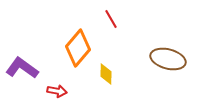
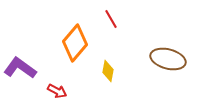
orange diamond: moved 3 px left, 5 px up
purple L-shape: moved 2 px left
yellow diamond: moved 2 px right, 3 px up; rotated 10 degrees clockwise
red arrow: rotated 18 degrees clockwise
